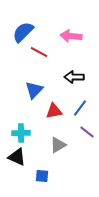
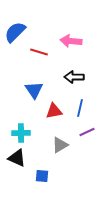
blue semicircle: moved 8 px left
pink arrow: moved 5 px down
red line: rotated 12 degrees counterclockwise
blue triangle: rotated 18 degrees counterclockwise
blue line: rotated 24 degrees counterclockwise
purple line: rotated 63 degrees counterclockwise
gray triangle: moved 2 px right
black triangle: moved 1 px down
